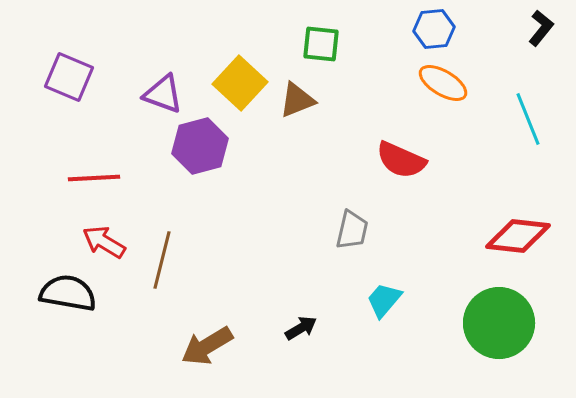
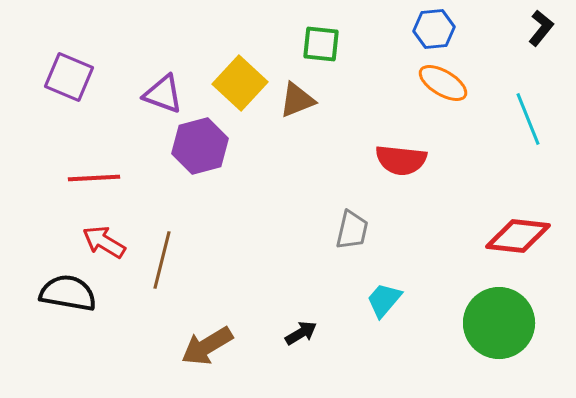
red semicircle: rotated 18 degrees counterclockwise
black arrow: moved 5 px down
